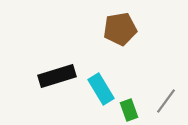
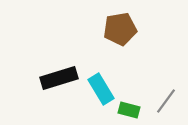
black rectangle: moved 2 px right, 2 px down
green rectangle: rotated 55 degrees counterclockwise
